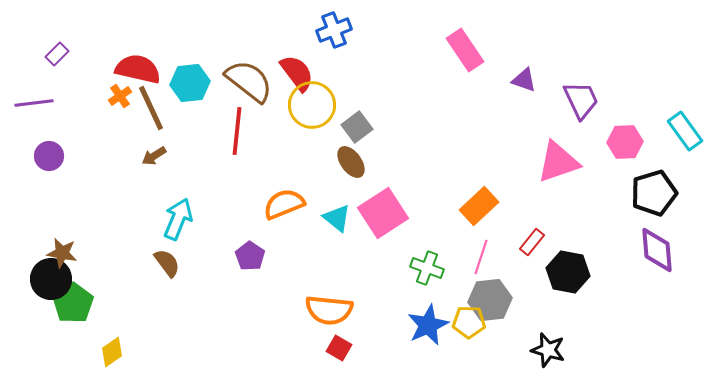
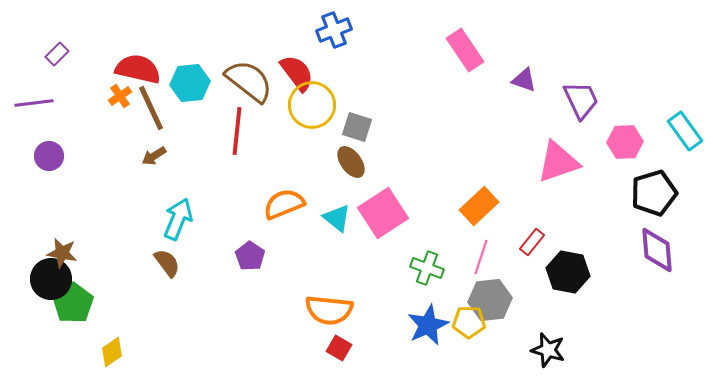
gray square at (357, 127): rotated 36 degrees counterclockwise
